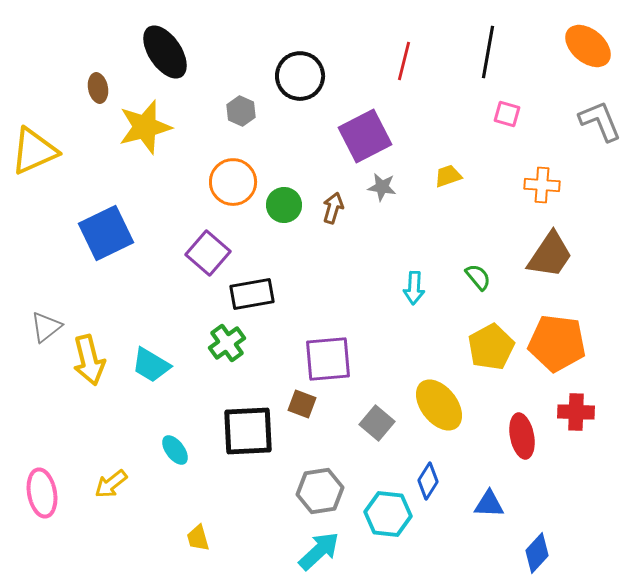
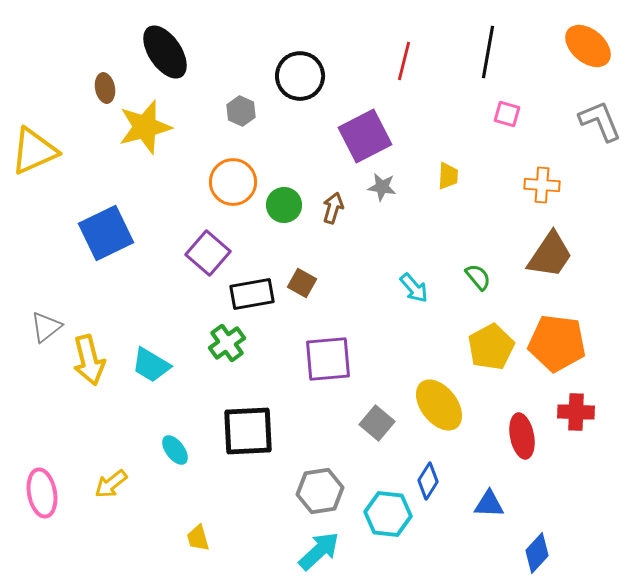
brown ellipse at (98, 88): moved 7 px right
yellow trapezoid at (448, 176): rotated 112 degrees clockwise
cyan arrow at (414, 288): rotated 44 degrees counterclockwise
brown square at (302, 404): moved 121 px up; rotated 8 degrees clockwise
